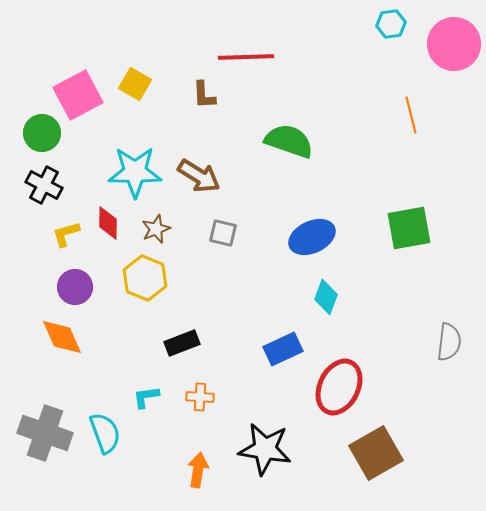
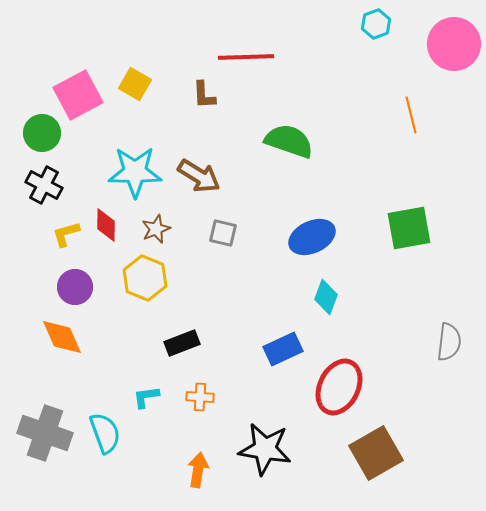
cyan hexagon: moved 15 px left; rotated 12 degrees counterclockwise
red diamond: moved 2 px left, 2 px down
